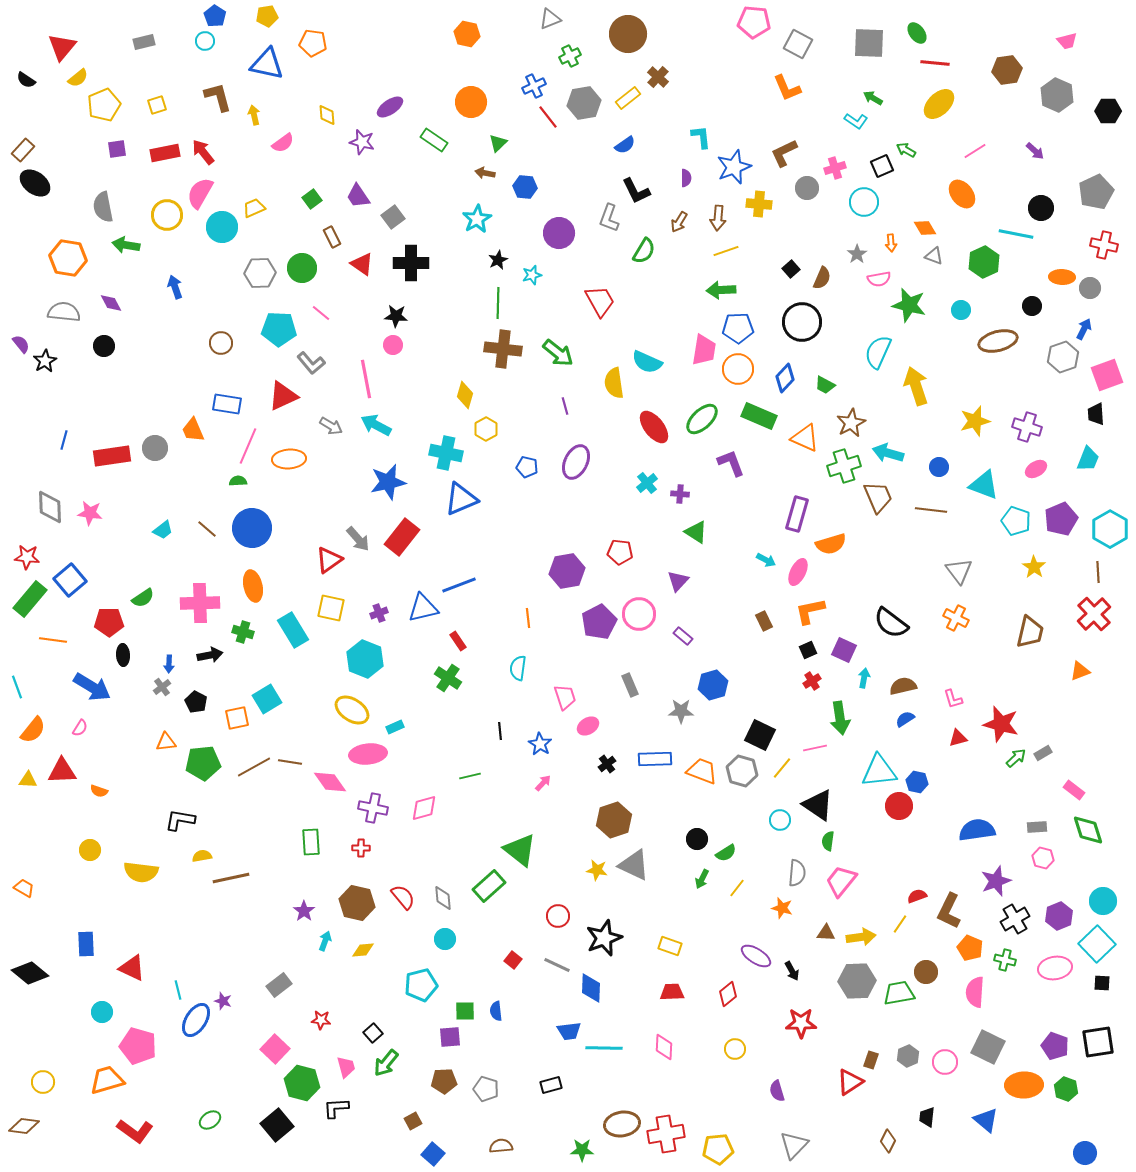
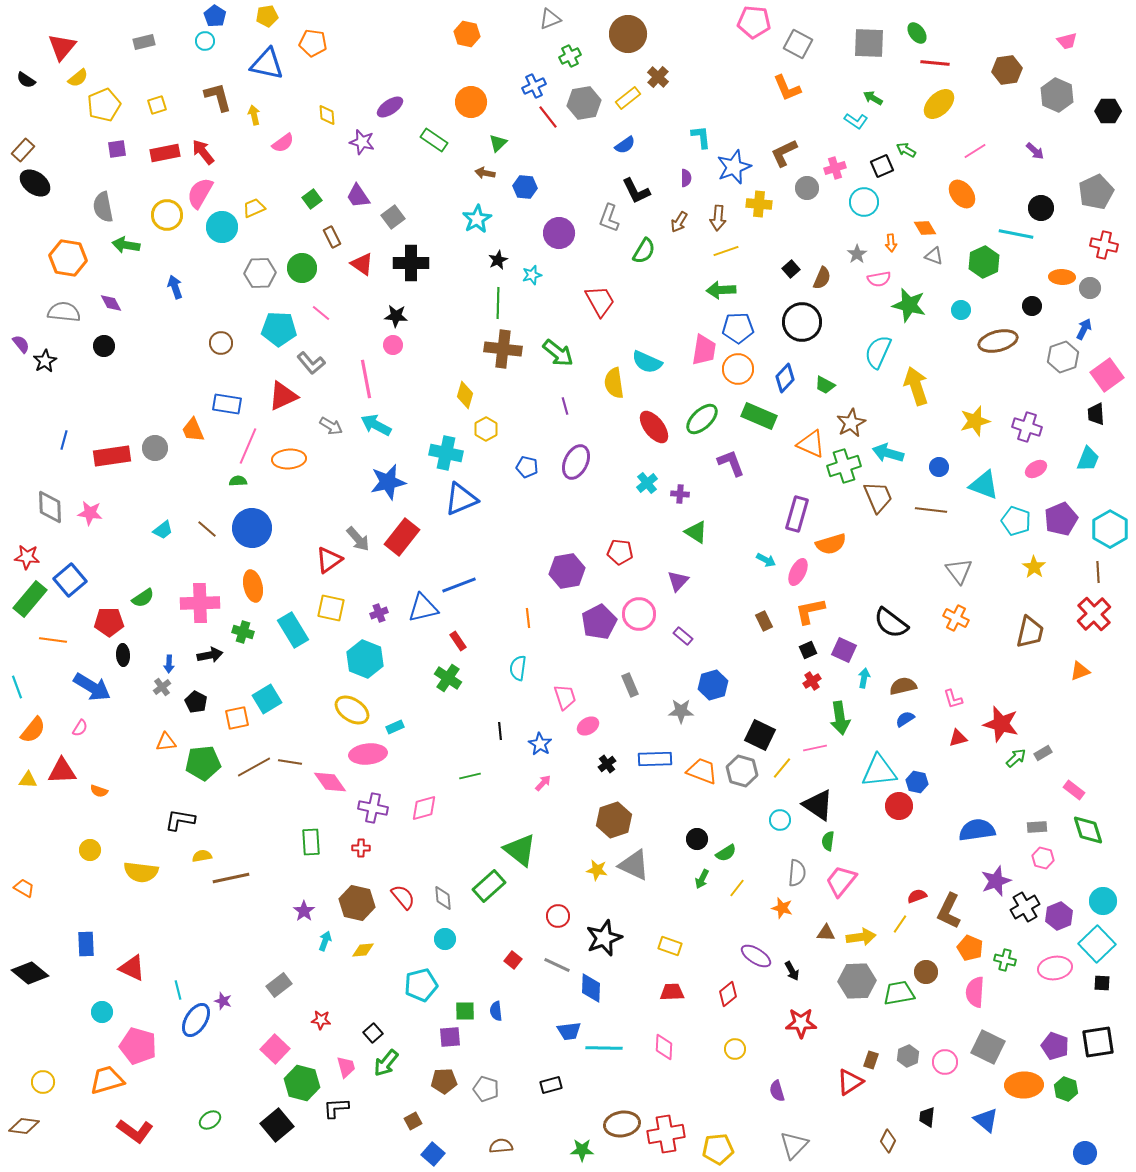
pink square at (1107, 375): rotated 16 degrees counterclockwise
orange triangle at (805, 438): moved 6 px right, 6 px down
black cross at (1015, 919): moved 10 px right, 12 px up
